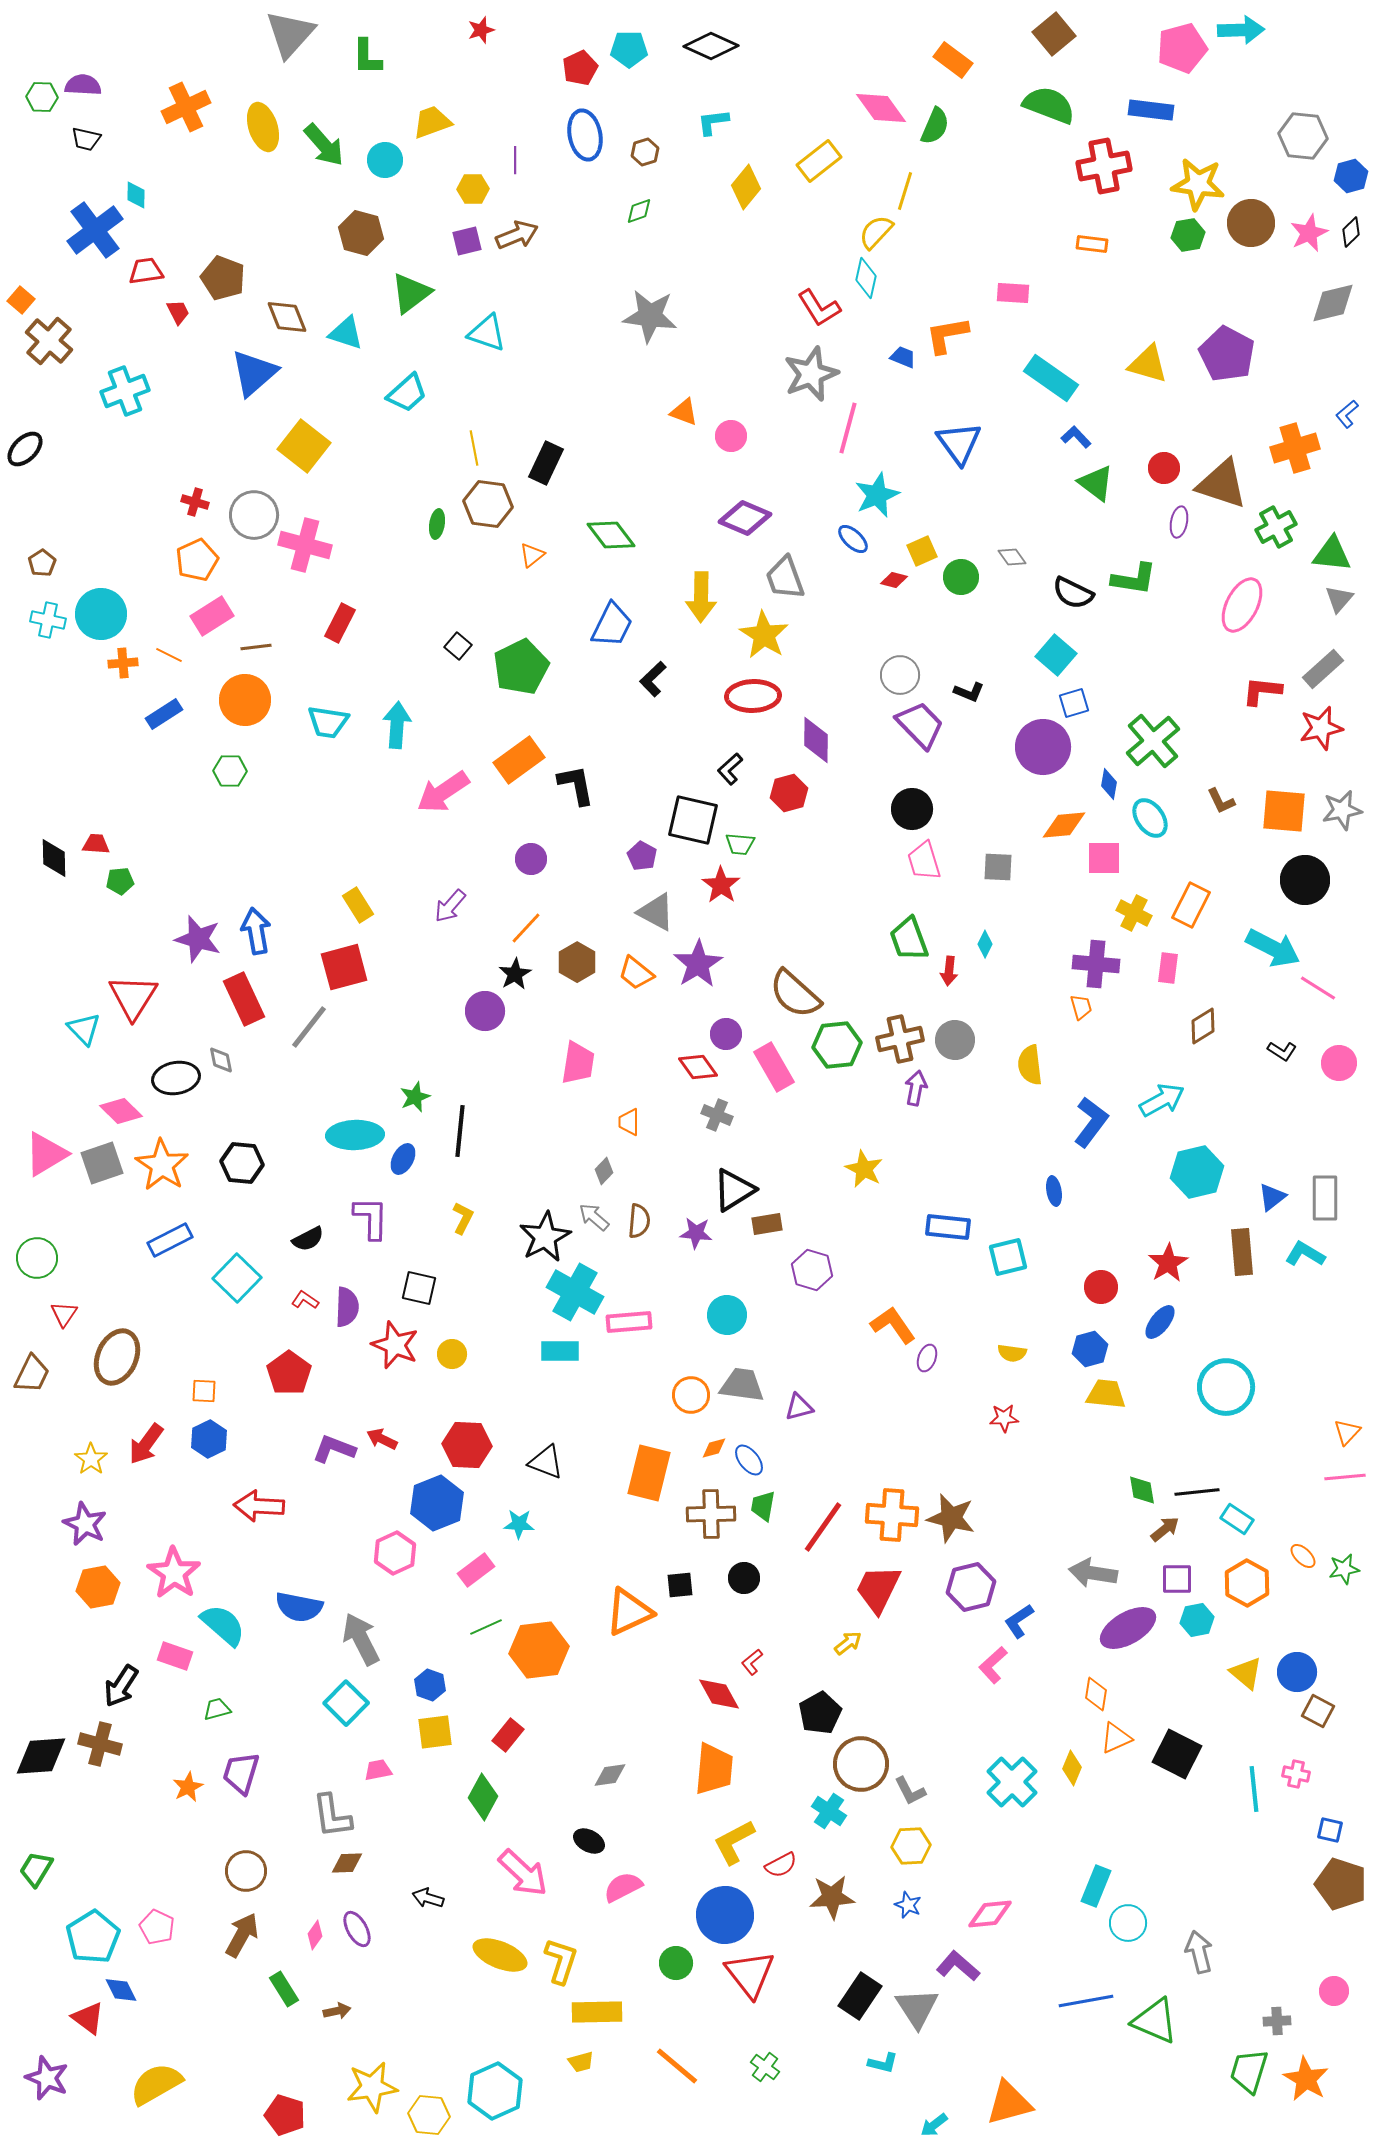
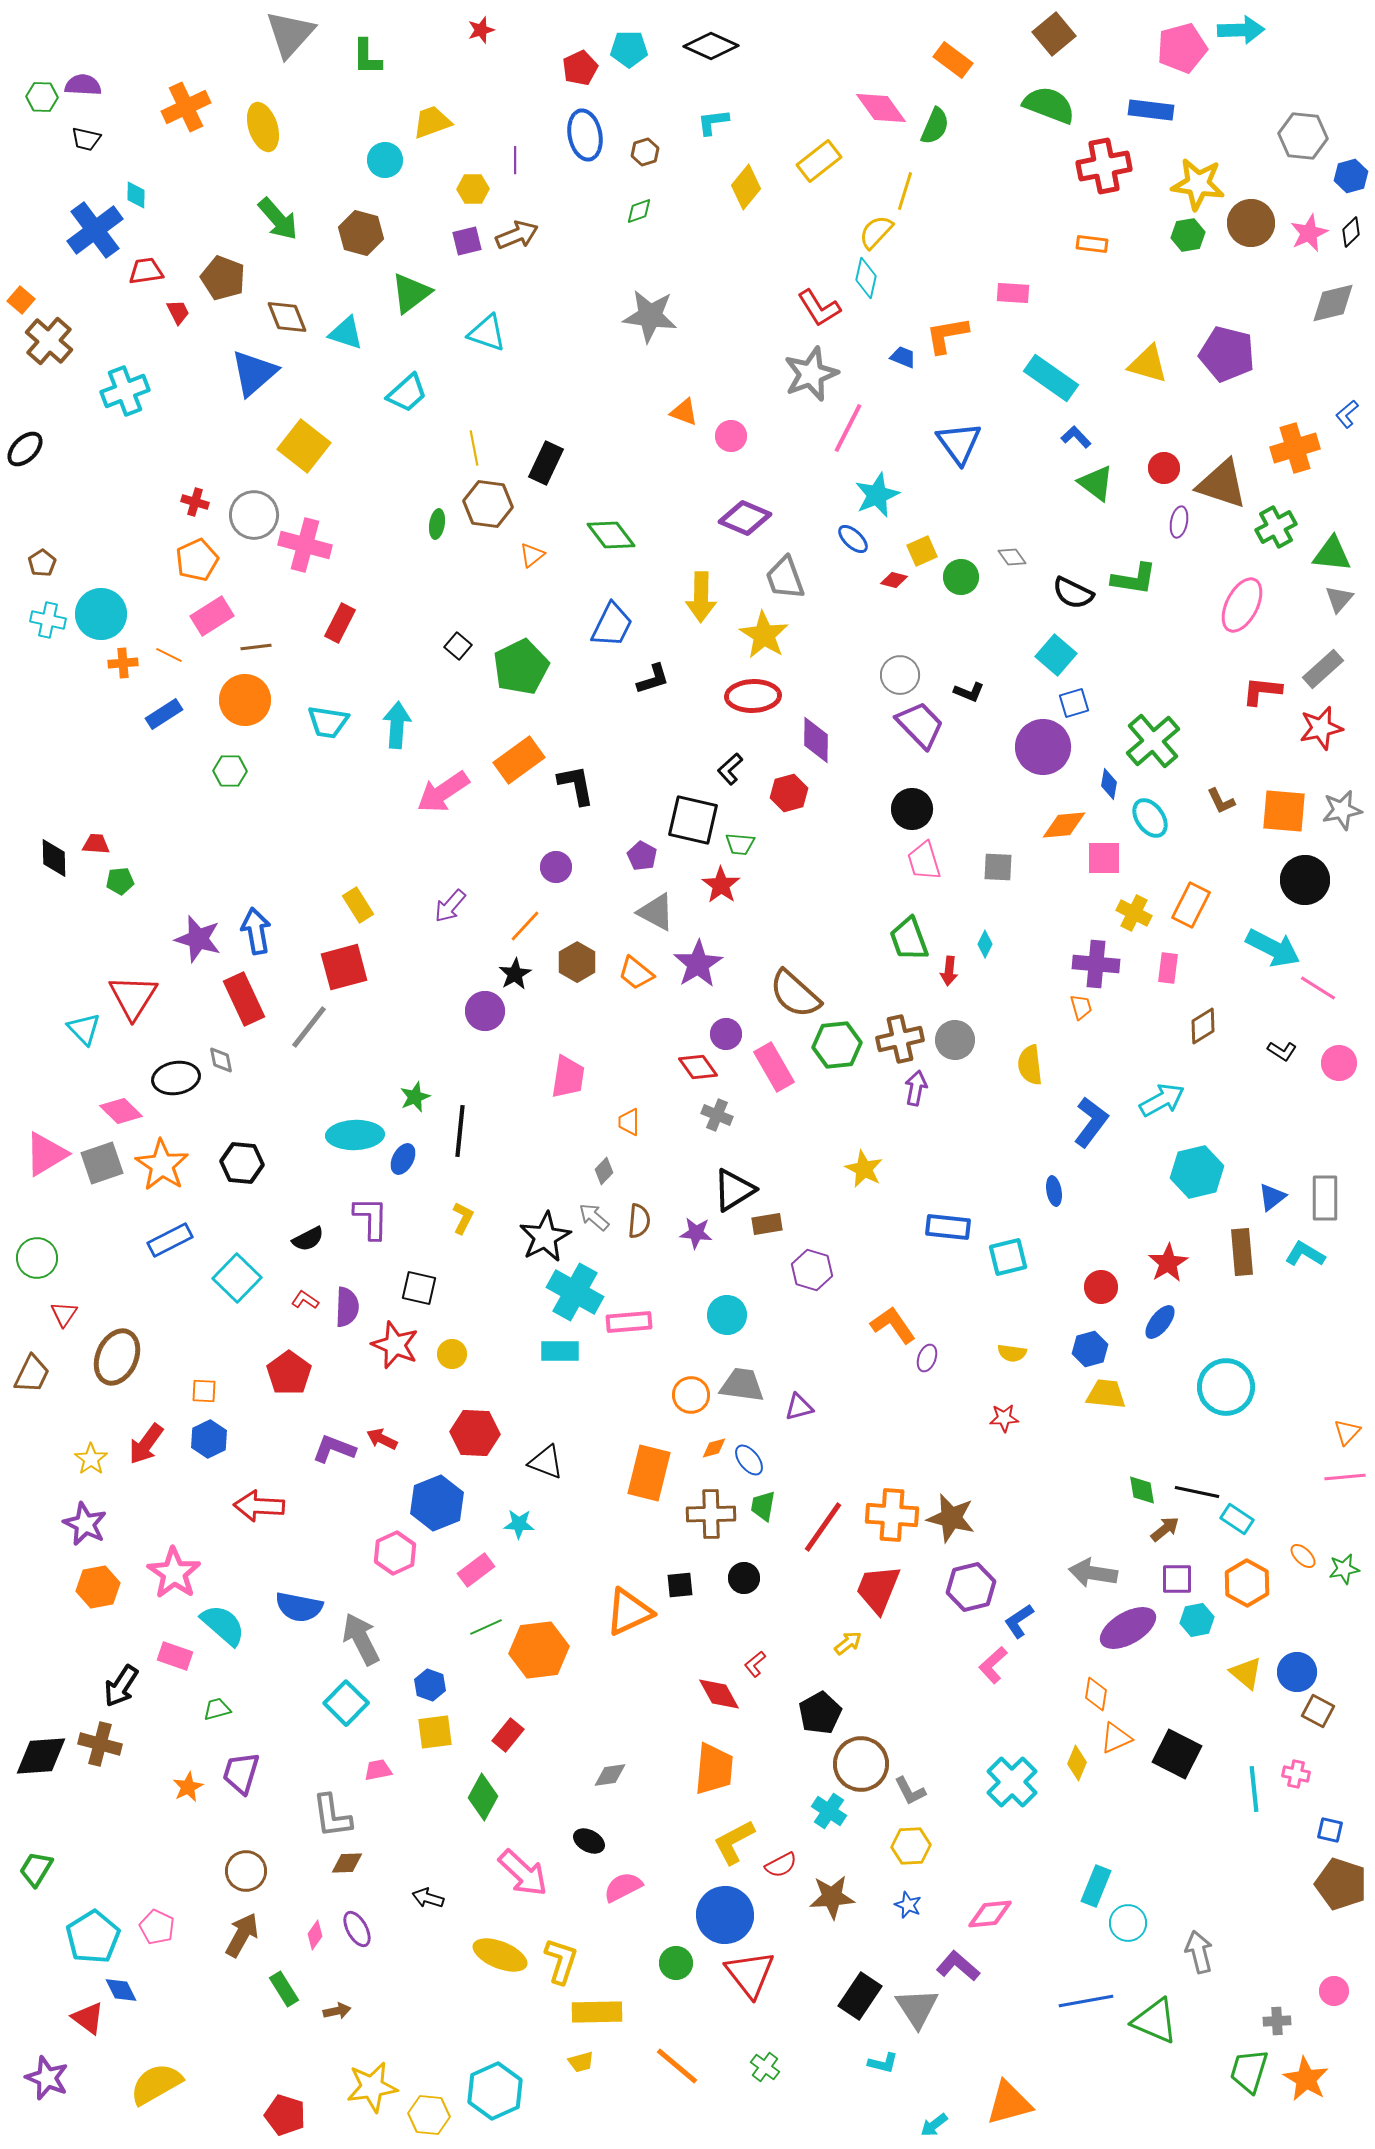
green arrow at (324, 145): moved 46 px left, 74 px down
purple pentagon at (1227, 354): rotated 14 degrees counterclockwise
pink line at (848, 428): rotated 12 degrees clockwise
black L-shape at (653, 679): rotated 153 degrees counterclockwise
purple circle at (531, 859): moved 25 px right, 8 px down
orange line at (526, 928): moved 1 px left, 2 px up
pink trapezoid at (578, 1063): moved 10 px left, 14 px down
red hexagon at (467, 1445): moved 8 px right, 12 px up
black line at (1197, 1492): rotated 18 degrees clockwise
red trapezoid at (878, 1589): rotated 4 degrees counterclockwise
red L-shape at (752, 1662): moved 3 px right, 2 px down
yellow diamond at (1072, 1768): moved 5 px right, 5 px up
